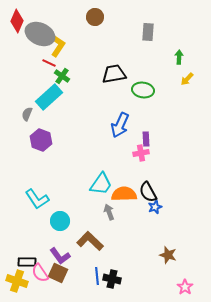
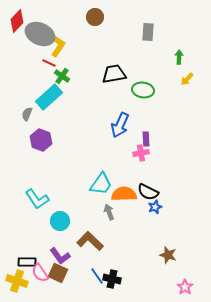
red diamond: rotated 20 degrees clockwise
black semicircle: rotated 35 degrees counterclockwise
blue line: rotated 30 degrees counterclockwise
